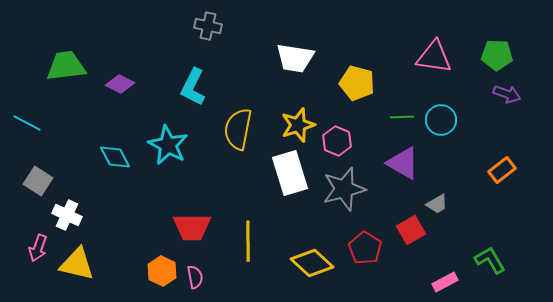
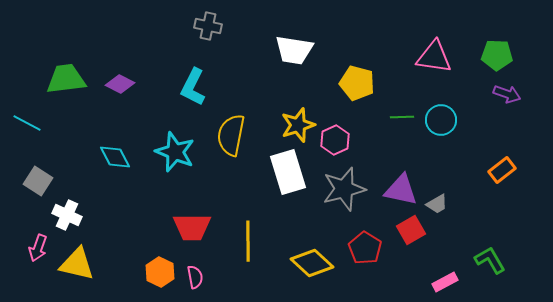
white trapezoid: moved 1 px left, 8 px up
green trapezoid: moved 13 px down
yellow semicircle: moved 7 px left, 6 px down
pink hexagon: moved 2 px left, 1 px up; rotated 12 degrees clockwise
cyan star: moved 7 px right, 7 px down; rotated 6 degrees counterclockwise
purple triangle: moved 2 px left, 27 px down; rotated 18 degrees counterclockwise
white rectangle: moved 2 px left, 1 px up
orange hexagon: moved 2 px left, 1 px down
